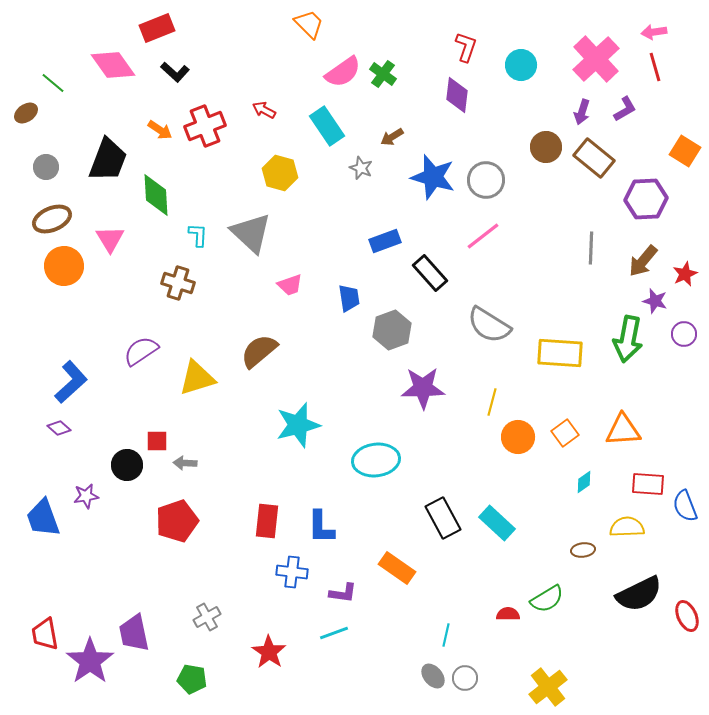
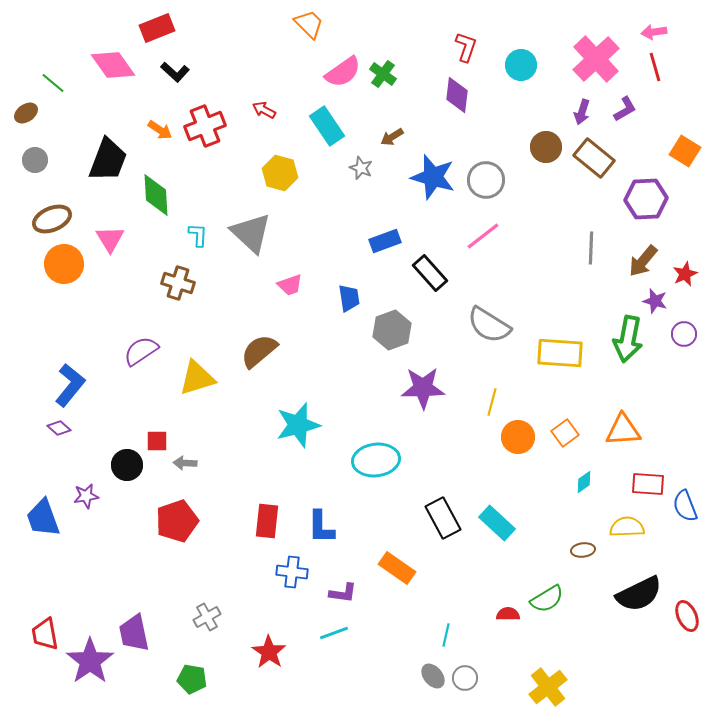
gray circle at (46, 167): moved 11 px left, 7 px up
orange circle at (64, 266): moved 2 px up
blue L-shape at (71, 382): moved 1 px left, 3 px down; rotated 9 degrees counterclockwise
